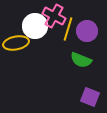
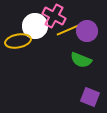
yellow line: moved 1 px down; rotated 50 degrees clockwise
yellow ellipse: moved 2 px right, 2 px up
